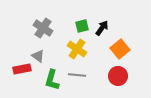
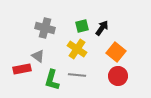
gray cross: moved 2 px right; rotated 18 degrees counterclockwise
orange square: moved 4 px left, 3 px down; rotated 12 degrees counterclockwise
